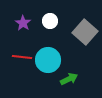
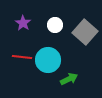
white circle: moved 5 px right, 4 px down
